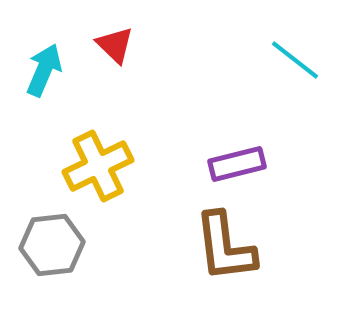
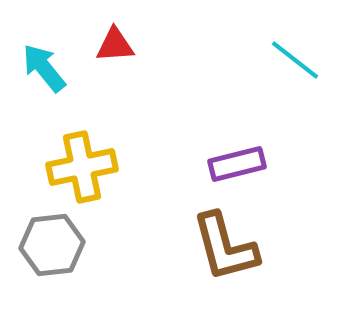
red triangle: rotated 48 degrees counterclockwise
cyan arrow: moved 2 px up; rotated 62 degrees counterclockwise
yellow cross: moved 16 px left, 1 px down; rotated 14 degrees clockwise
brown L-shape: rotated 8 degrees counterclockwise
